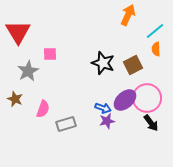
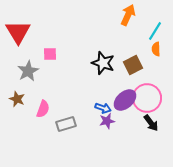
cyan line: rotated 18 degrees counterclockwise
brown star: moved 2 px right
